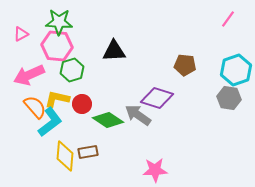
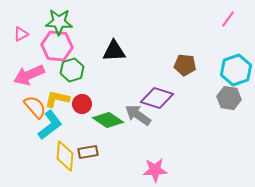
cyan L-shape: moved 3 px down
